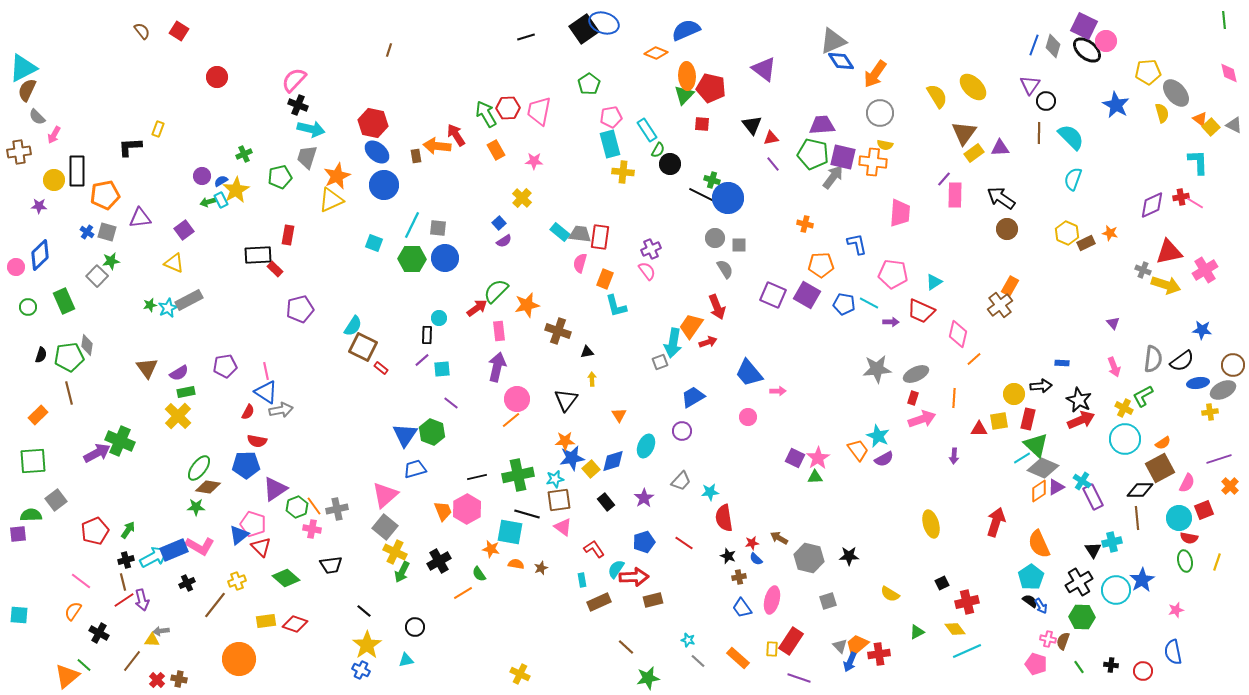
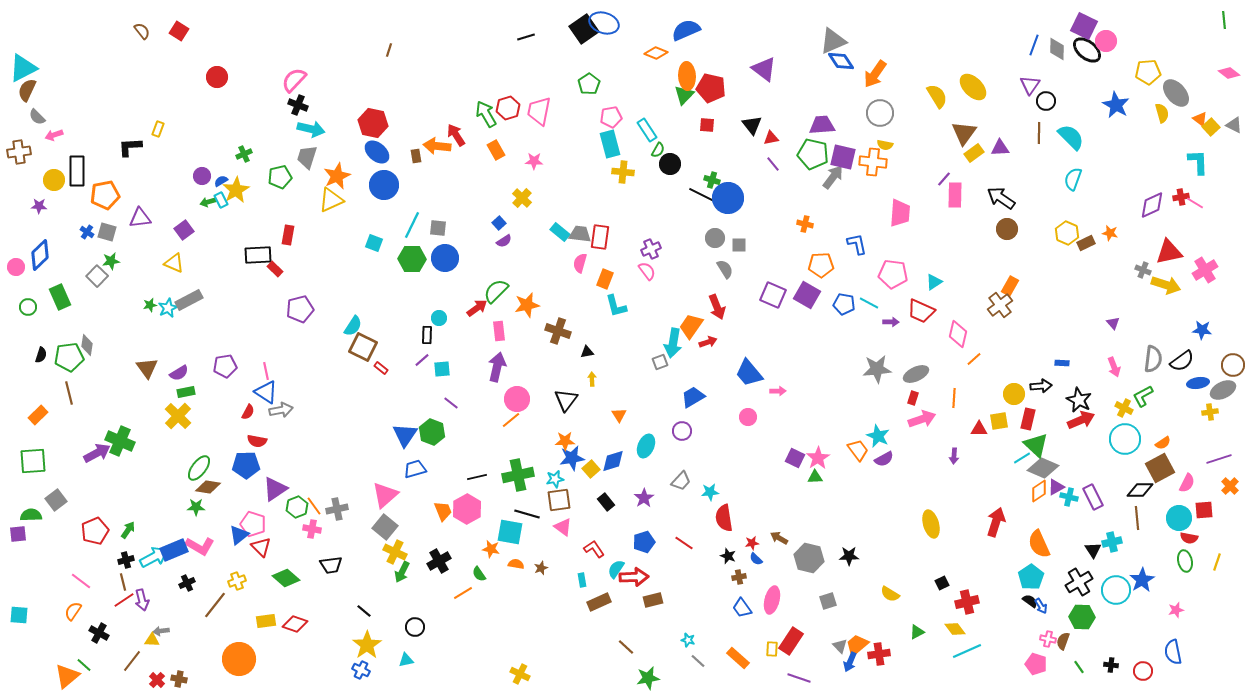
gray diamond at (1053, 46): moved 4 px right, 3 px down; rotated 15 degrees counterclockwise
pink diamond at (1229, 73): rotated 40 degrees counterclockwise
red hexagon at (508, 108): rotated 15 degrees counterclockwise
red square at (702, 124): moved 5 px right, 1 px down
pink arrow at (54, 135): rotated 42 degrees clockwise
green rectangle at (64, 301): moved 4 px left, 4 px up
cyan cross at (1082, 481): moved 13 px left, 16 px down; rotated 18 degrees counterclockwise
red square at (1204, 510): rotated 18 degrees clockwise
